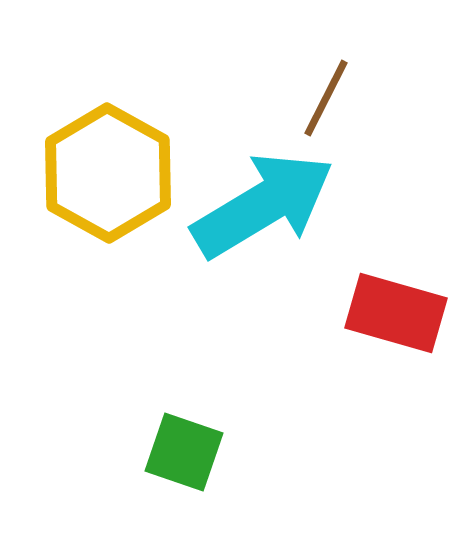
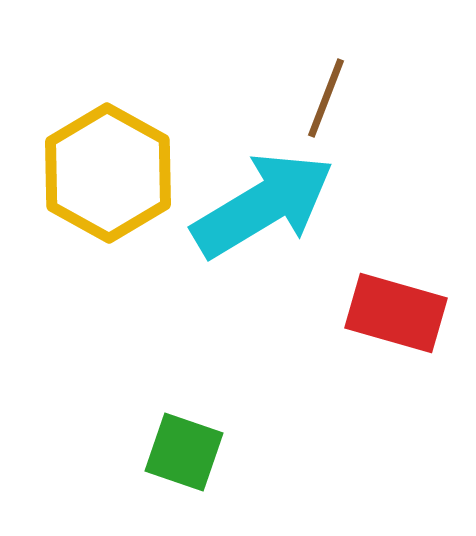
brown line: rotated 6 degrees counterclockwise
